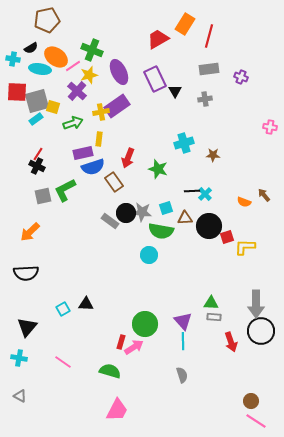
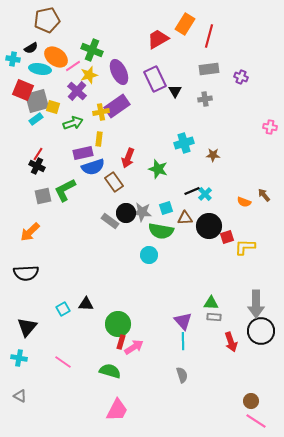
red square at (17, 92): moved 6 px right, 2 px up; rotated 20 degrees clockwise
black line at (192, 191): rotated 21 degrees counterclockwise
green circle at (145, 324): moved 27 px left
